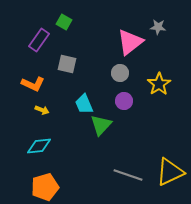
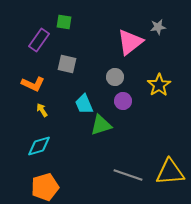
green square: rotated 21 degrees counterclockwise
gray star: rotated 14 degrees counterclockwise
gray circle: moved 5 px left, 4 px down
yellow star: moved 1 px down
purple circle: moved 1 px left
yellow arrow: rotated 144 degrees counterclockwise
green triangle: rotated 30 degrees clockwise
cyan diamond: rotated 10 degrees counterclockwise
yellow triangle: rotated 20 degrees clockwise
